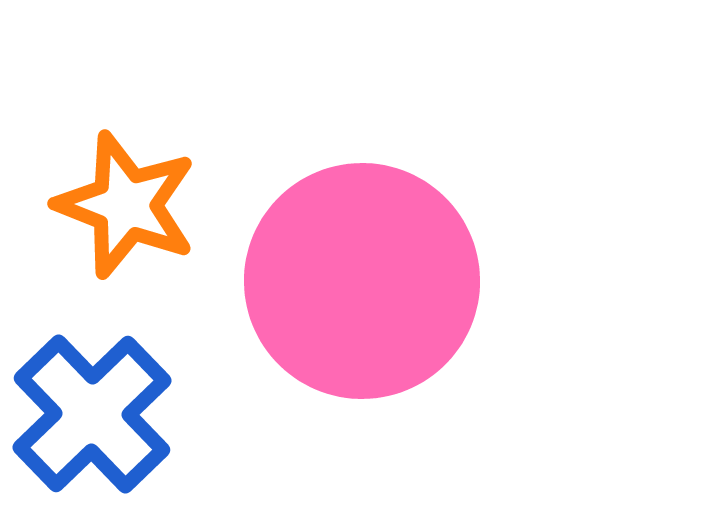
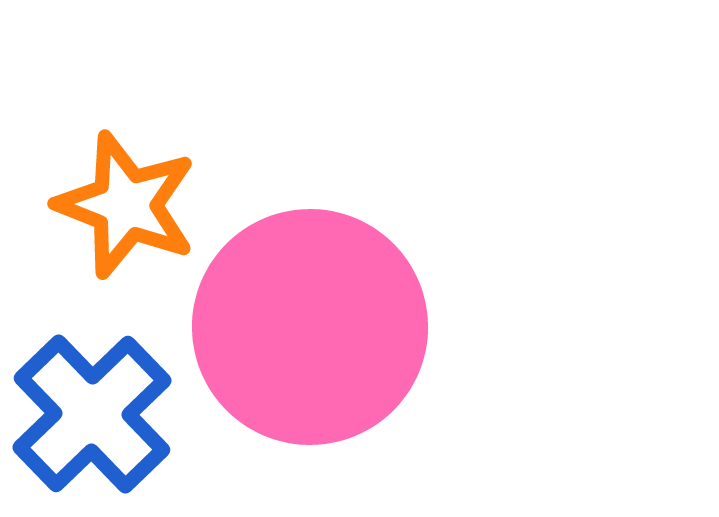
pink circle: moved 52 px left, 46 px down
